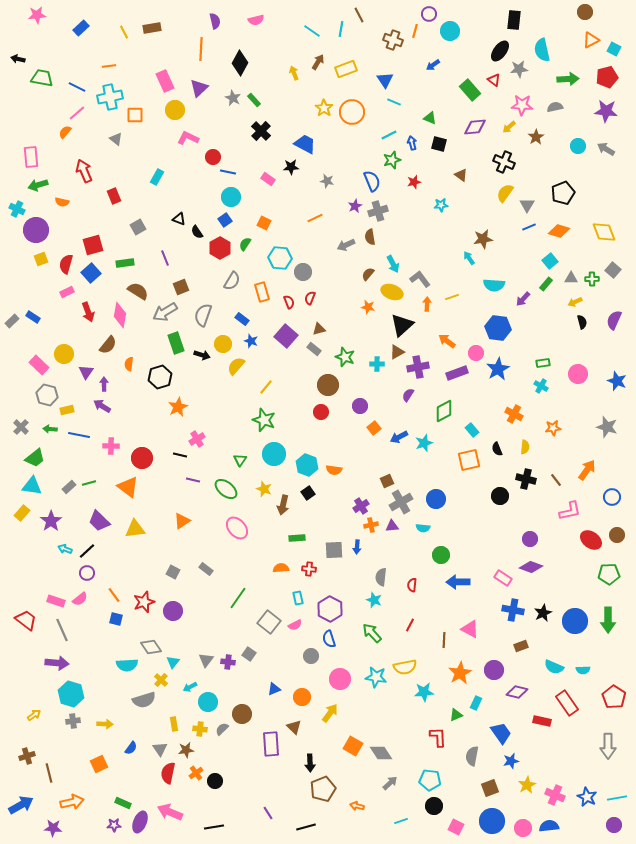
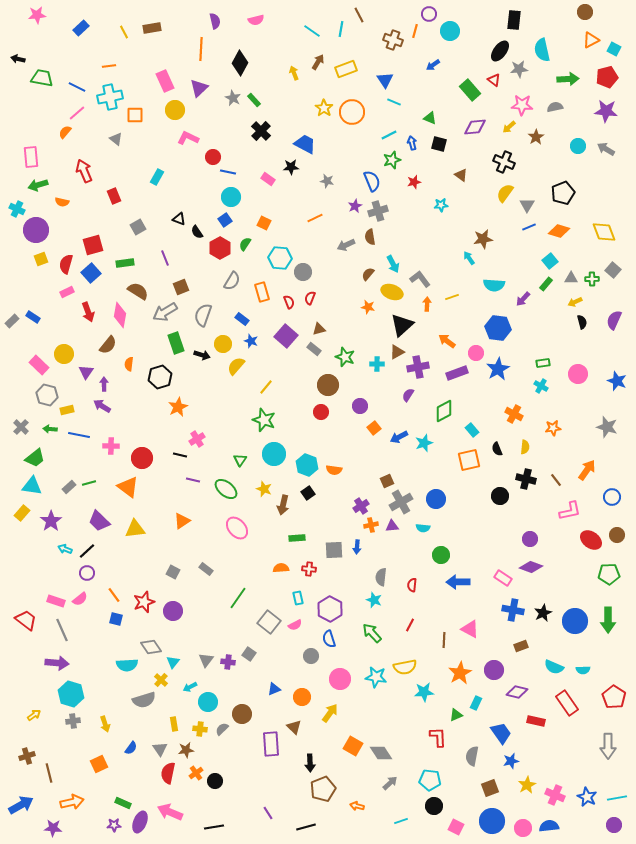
red rectangle at (542, 721): moved 6 px left
yellow arrow at (105, 724): rotated 70 degrees clockwise
